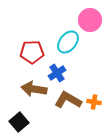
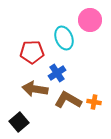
cyan ellipse: moved 4 px left, 4 px up; rotated 60 degrees counterclockwise
brown arrow: moved 1 px right
